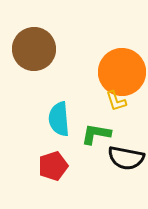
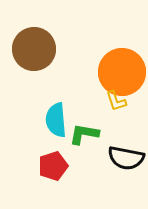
cyan semicircle: moved 3 px left, 1 px down
green L-shape: moved 12 px left
